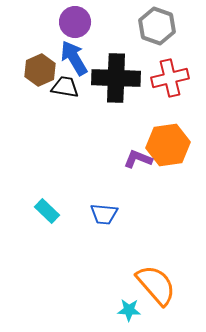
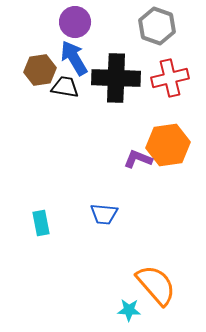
brown hexagon: rotated 16 degrees clockwise
cyan rectangle: moved 6 px left, 12 px down; rotated 35 degrees clockwise
